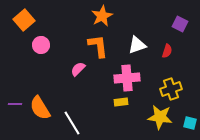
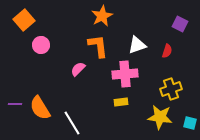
pink cross: moved 2 px left, 4 px up
